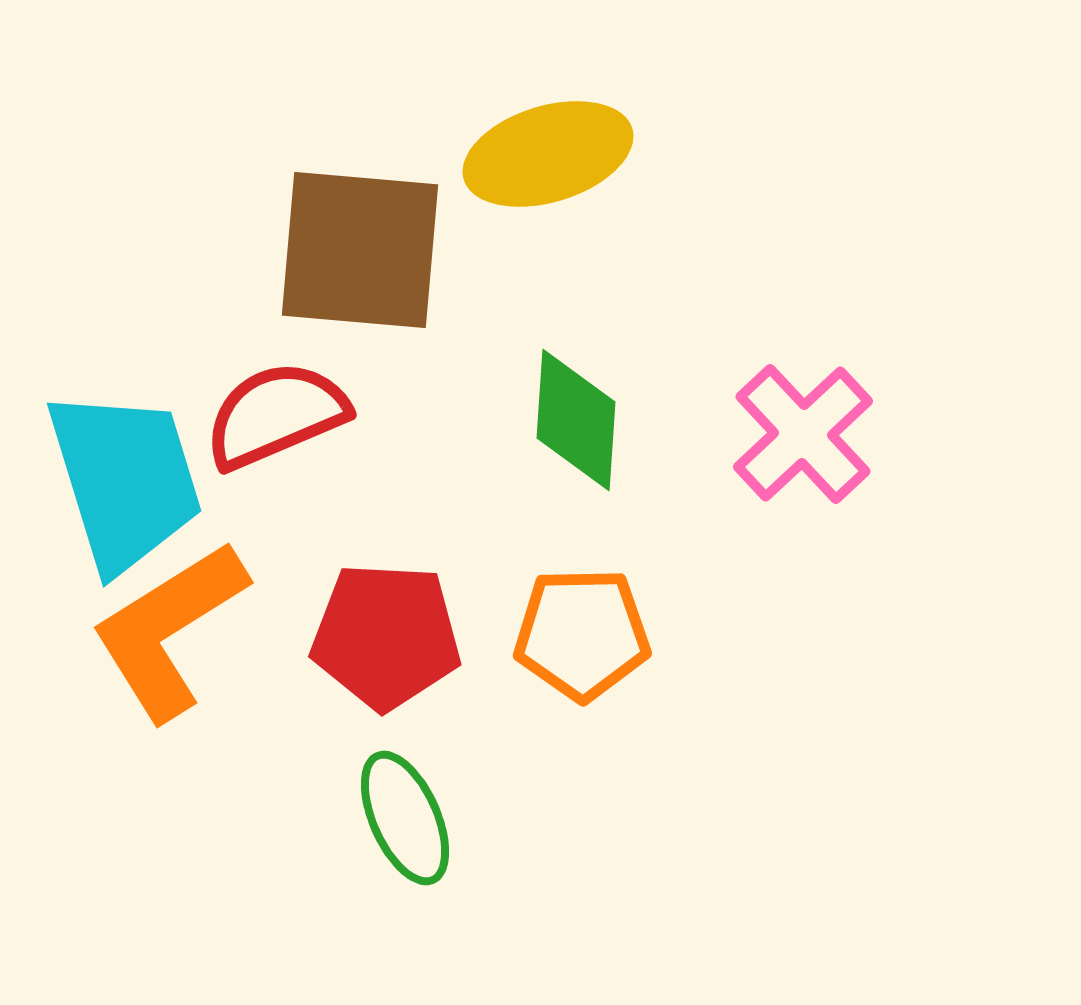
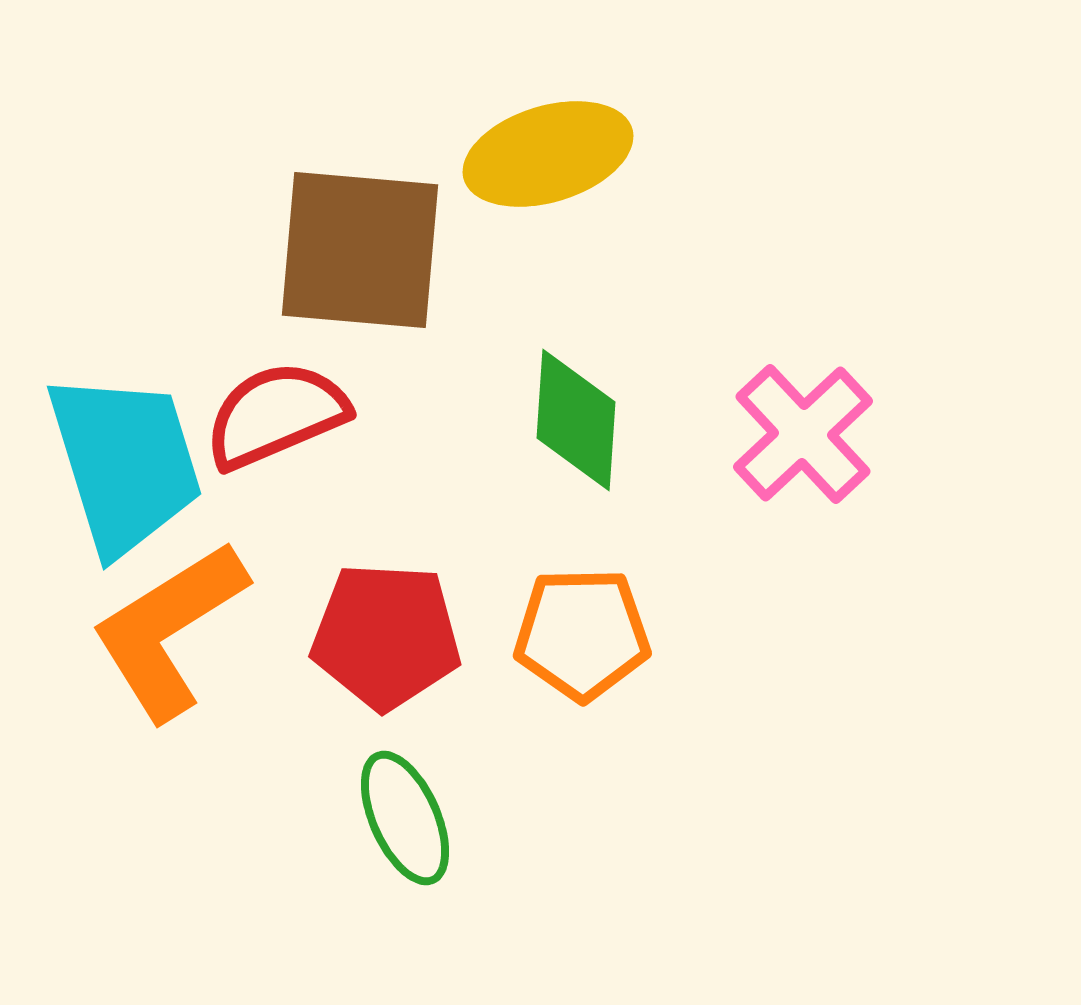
cyan trapezoid: moved 17 px up
